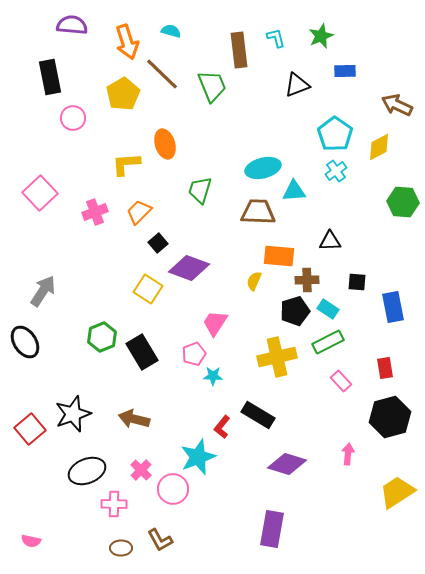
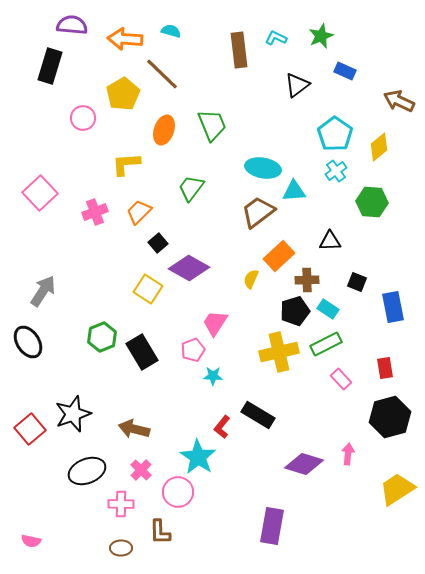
cyan L-shape at (276, 38): rotated 50 degrees counterclockwise
orange arrow at (127, 42): moved 2 px left, 3 px up; rotated 112 degrees clockwise
blue rectangle at (345, 71): rotated 25 degrees clockwise
black rectangle at (50, 77): moved 11 px up; rotated 28 degrees clockwise
black triangle at (297, 85): rotated 16 degrees counterclockwise
green trapezoid at (212, 86): moved 39 px down
brown arrow at (397, 105): moved 2 px right, 4 px up
pink circle at (73, 118): moved 10 px right
orange ellipse at (165, 144): moved 1 px left, 14 px up; rotated 36 degrees clockwise
yellow diamond at (379, 147): rotated 12 degrees counterclockwise
cyan ellipse at (263, 168): rotated 24 degrees clockwise
green trapezoid at (200, 190): moved 9 px left, 2 px up; rotated 20 degrees clockwise
green hexagon at (403, 202): moved 31 px left
brown trapezoid at (258, 212): rotated 39 degrees counterclockwise
orange rectangle at (279, 256): rotated 48 degrees counterclockwise
purple diamond at (189, 268): rotated 9 degrees clockwise
yellow semicircle at (254, 281): moved 3 px left, 2 px up
black square at (357, 282): rotated 18 degrees clockwise
black ellipse at (25, 342): moved 3 px right
green rectangle at (328, 342): moved 2 px left, 2 px down
pink pentagon at (194, 354): moved 1 px left, 4 px up
yellow cross at (277, 357): moved 2 px right, 5 px up
pink rectangle at (341, 381): moved 2 px up
brown arrow at (134, 419): moved 10 px down
cyan star at (198, 457): rotated 18 degrees counterclockwise
purple diamond at (287, 464): moved 17 px right
pink circle at (173, 489): moved 5 px right, 3 px down
yellow trapezoid at (397, 492): moved 3 px up
pink cross at (114, 504): moved 7 px right
purple rectangle at (272, 529): moved 3 px up
brown L-shape at (160, 540): moved 8 px up; rotated 28 degrees clockwise
